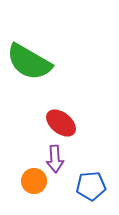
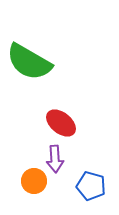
blue pentagon: rotated 20 degrees clockwise
